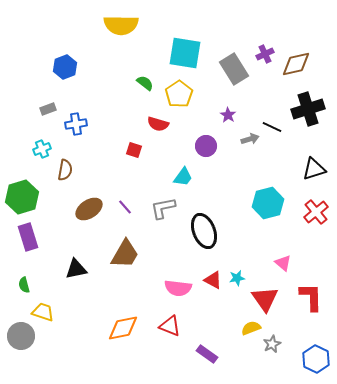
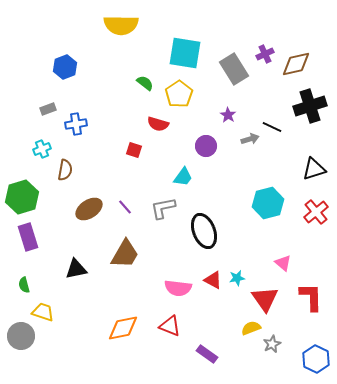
black cross at (308, 109): moved 2 px right, 3 px up
